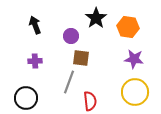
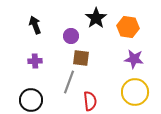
black circle: moved 5 px right, 2 px down
